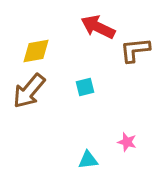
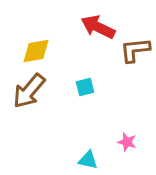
cyan triangle: rotated 20 degrees clockwise
